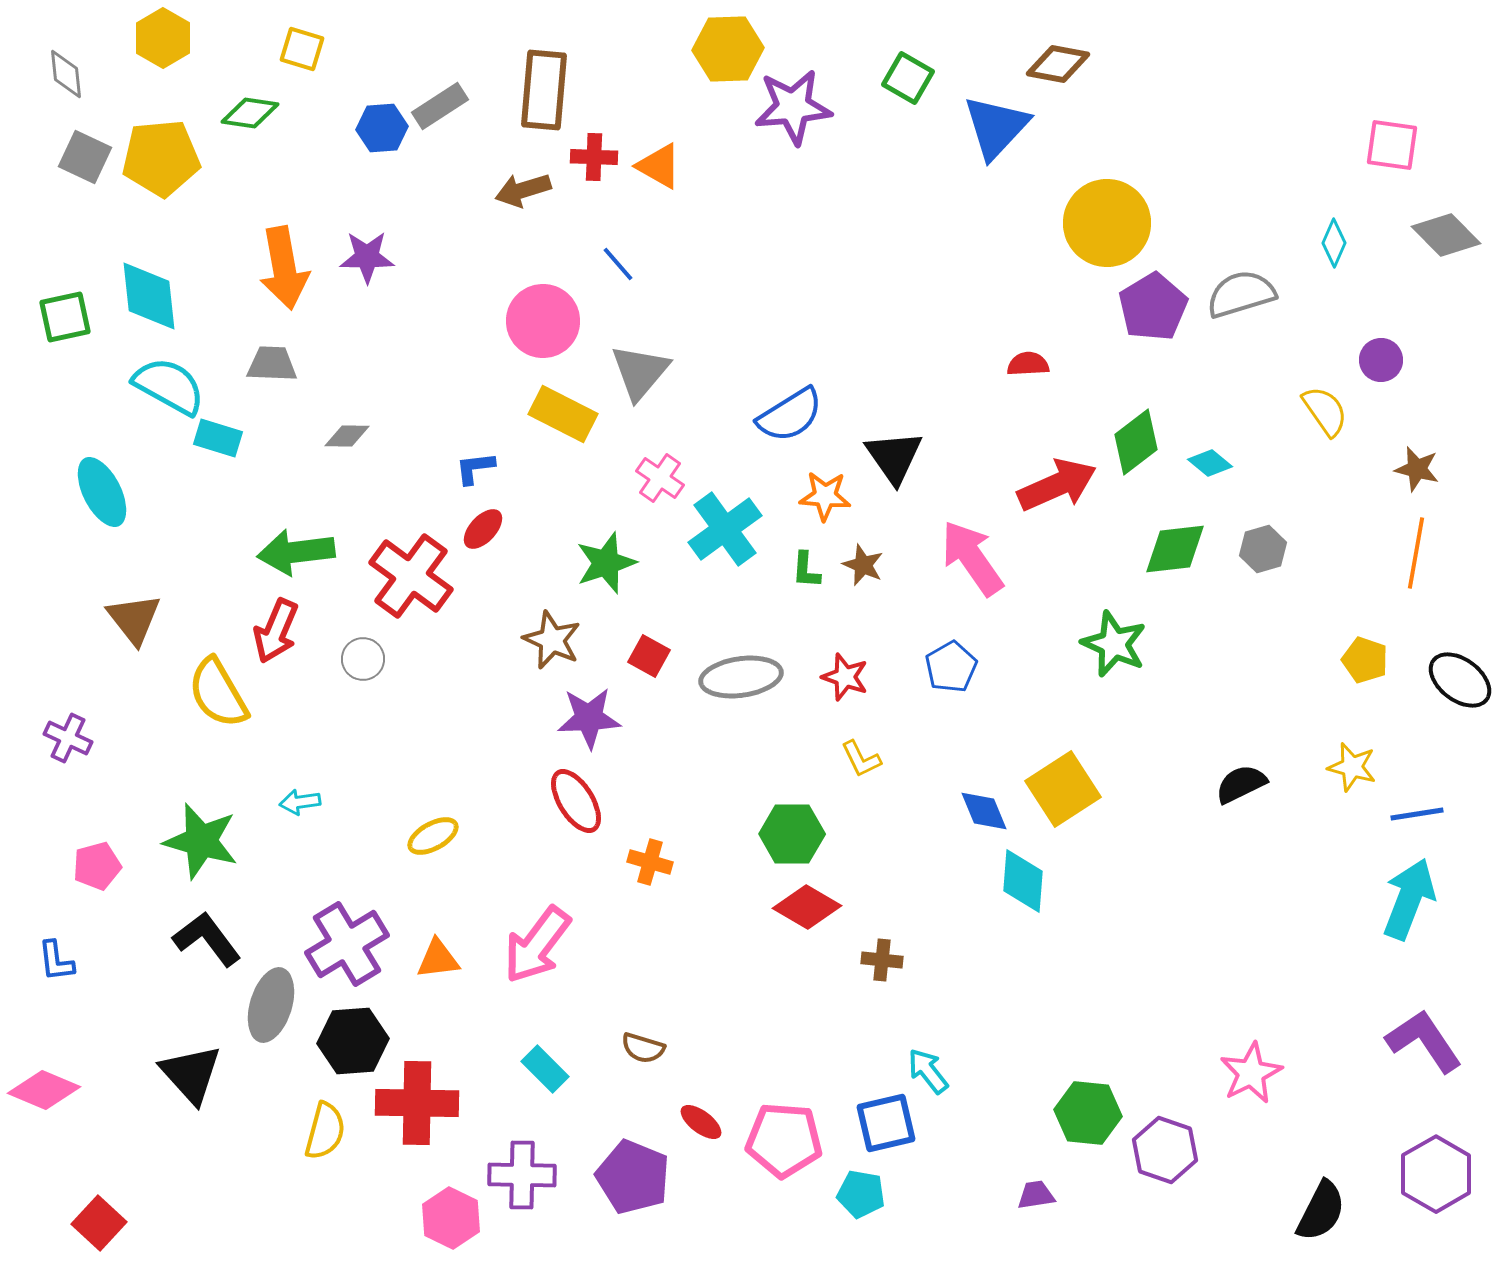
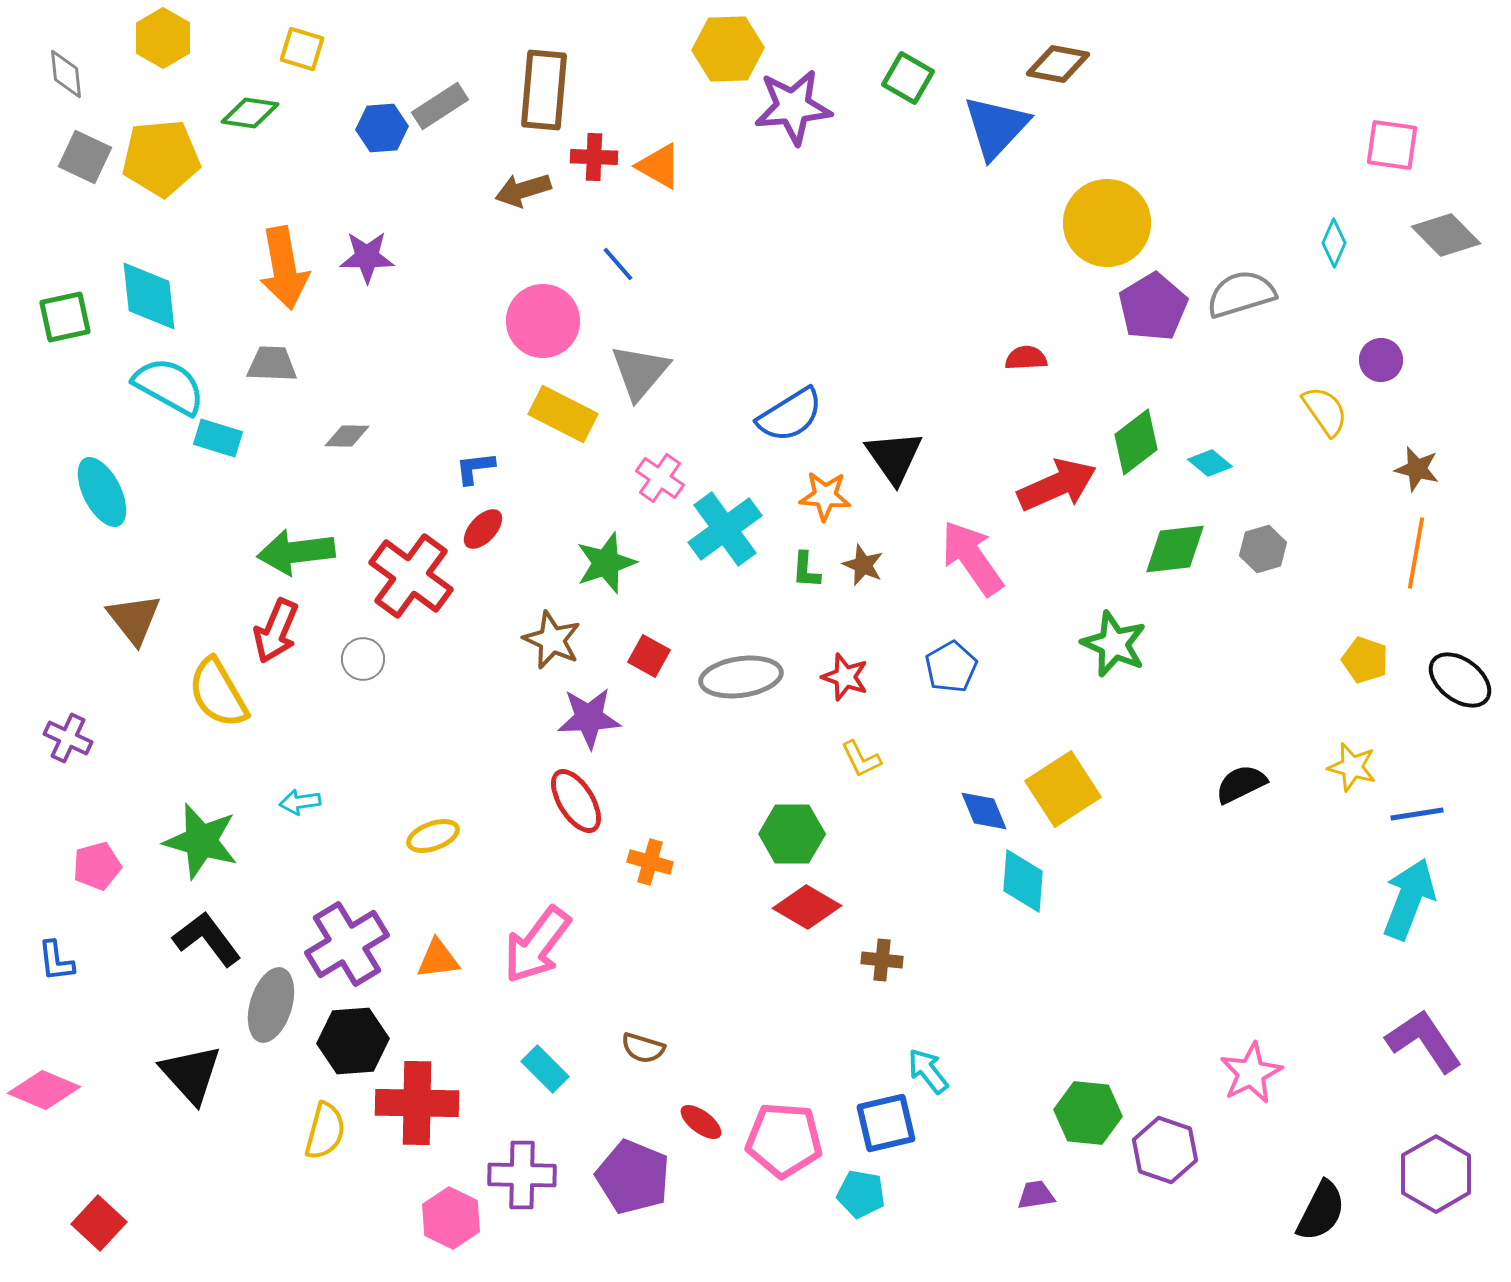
red semicircle at (1028, 364): moved 2 px left, 6 px up
yellow ellipse at (433, 836): rotated 9 degrees clockwise
